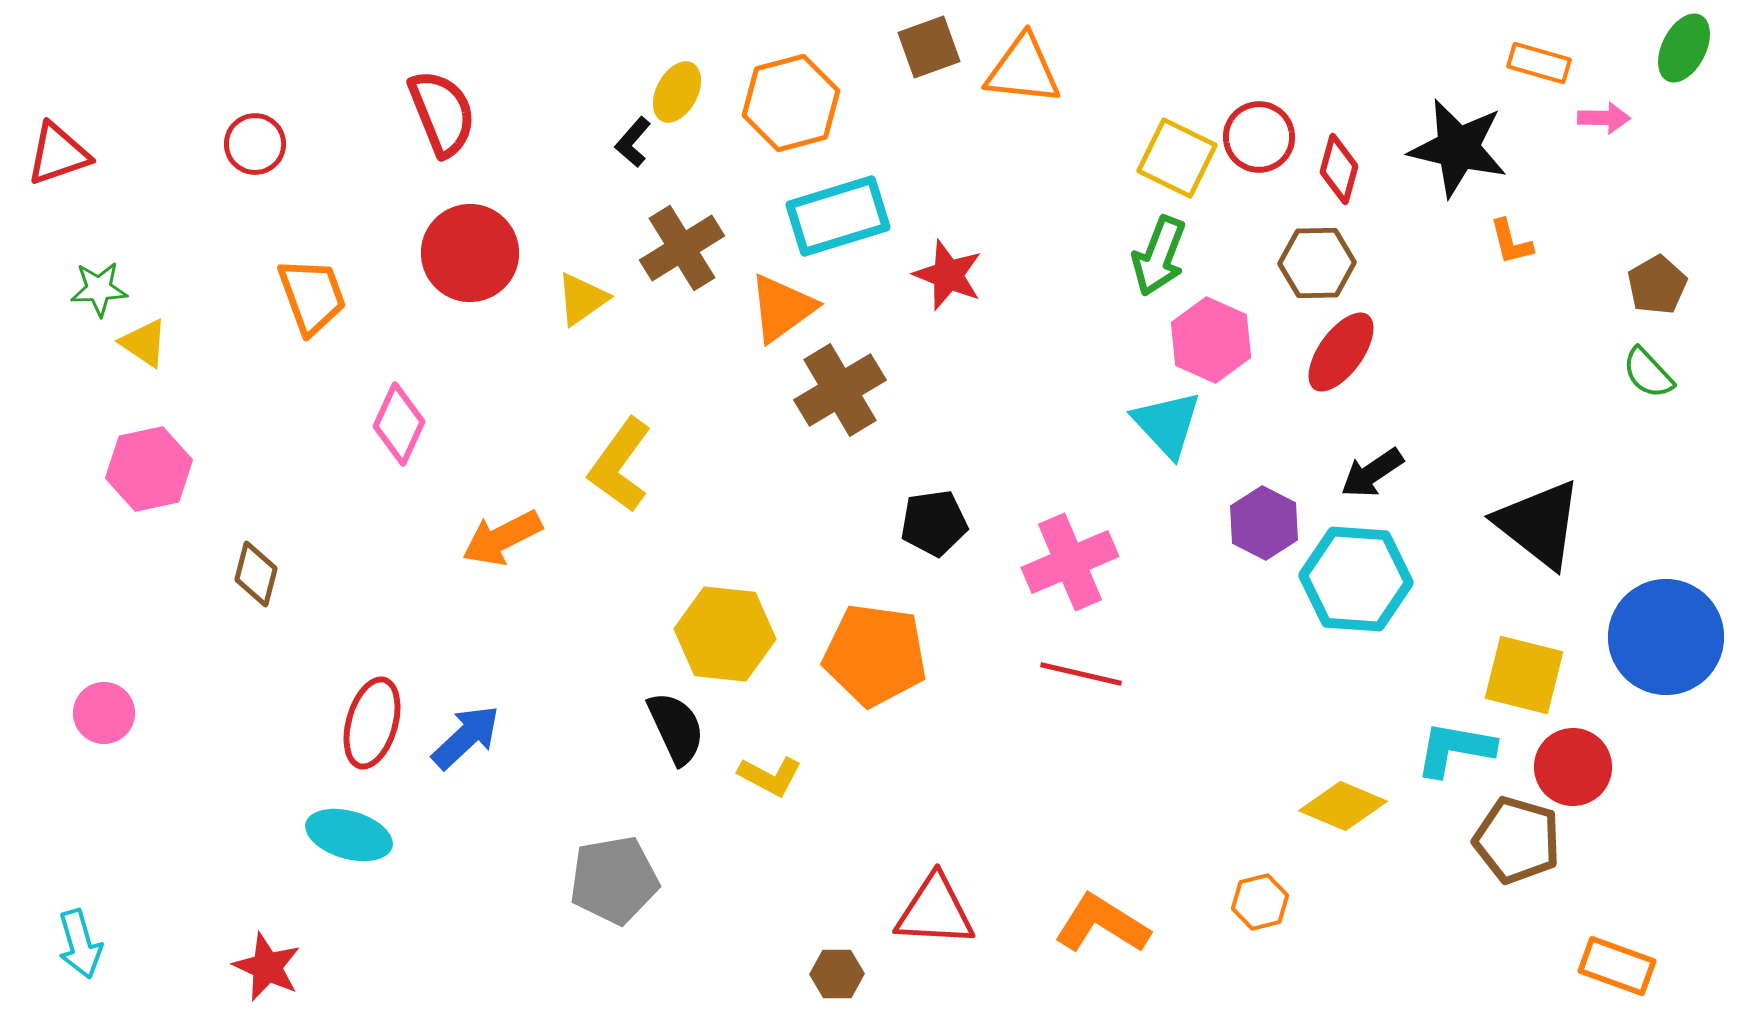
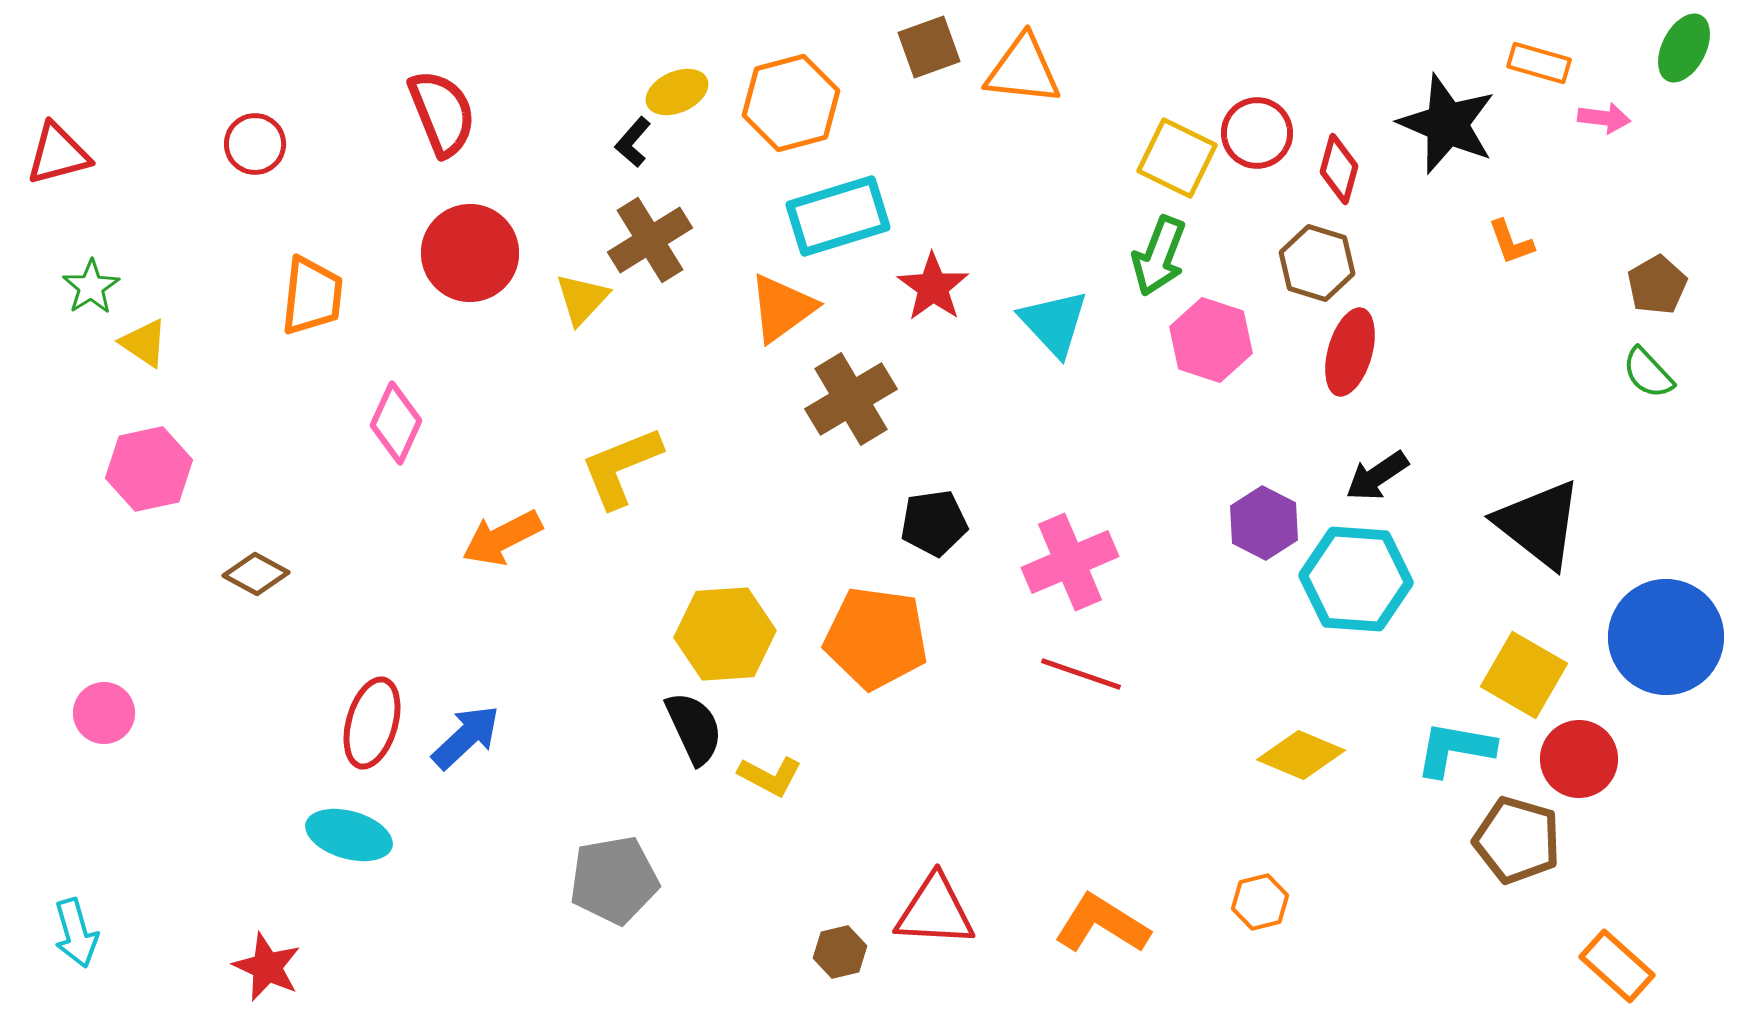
yellow ellipse at (677, 92): rotated 38 degrees clockwise
pink arrow at (1604, 118): rotated 6 degrees clockwise
red circle at (1259, 137): moved 2 px left, 4 px up
black star at (1458, 148): moved 11 px left, 24 px up; rotated 10 degrees clockwise
red triangle at (58, 154): rotated 4 degrees clockwise
orange L-shape at (1511, 242): rotated 6 degrees counterclockwise
brown cross at (682, 248): moved 32 px left, 8 px up
brown hexagon at (1317, 263): rotated 18 degrees clockwise
red star at (948, 275): moved 15 px left, 12 px down; rotated 14 degrees clockwise
green star at (99, 289): moved 8 px left, 2 px up; rotated 30 degrees counterclockwise
orange trapezoid at (312, 296): rotated 26 degrees clockwise
yellow triangle at (582, 299): rotated 12 degrees counterclockwise
pink hexagon at (1211, 340): rotated 6 degrees counterclockwise
red ellipse at (1341, 352): moved 9 px right; rotated 20 degrees counterclockwise
brown cross at (840, 390): moved 11 px right, 9 px down
pink diamond at (399, 424): moved 3 px left, 1 px up
cyan triangle at (1167, 424): moved 113 px left, 101 px up
yellow L-shape at (620, 465): moved 1 px right, 2 px down; rotated 32 degrees clockwise
black arrow at (1372, 473): moved 5 px right, 3 px down
brown diamond at (256, 574): rotated 76 degrees counterclockwise
yellow hexagon at (725, 634): rotated 10 degrees counterclockwise
orange pentagon at (875, 655): moved 1 px right, 17 px up
red line at (1081, 674): rotated 6 degrees clockwise
yellow square at (1524, 675): rotated 16 degrees clockwise
black semicircle at (676, 728): moved 18 px right
red circle at (1573, 767): moved 6 px right, 8 px up
yellow diamond at (1343, 806): moved 42 px left, 51 px up
cyan arrow at (80, 944): moved 4 px left, 11 px up
orange rectangle at (1617, 966): rotated 22 degrees clockwise
brown hexagon at (837, 974): moved 3 px right, 22 px up; rotated 12 degrees counterclockwise
